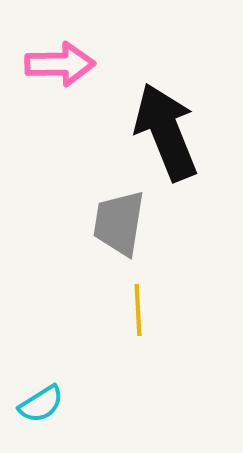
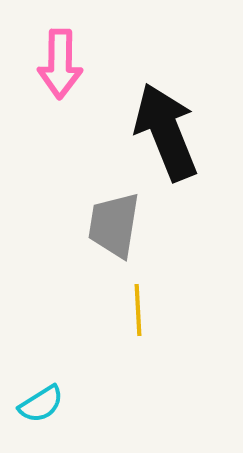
pink arrow: rotated 92 degrees clockwise
gray trapezoid: moved 5 px left, 2 px down
